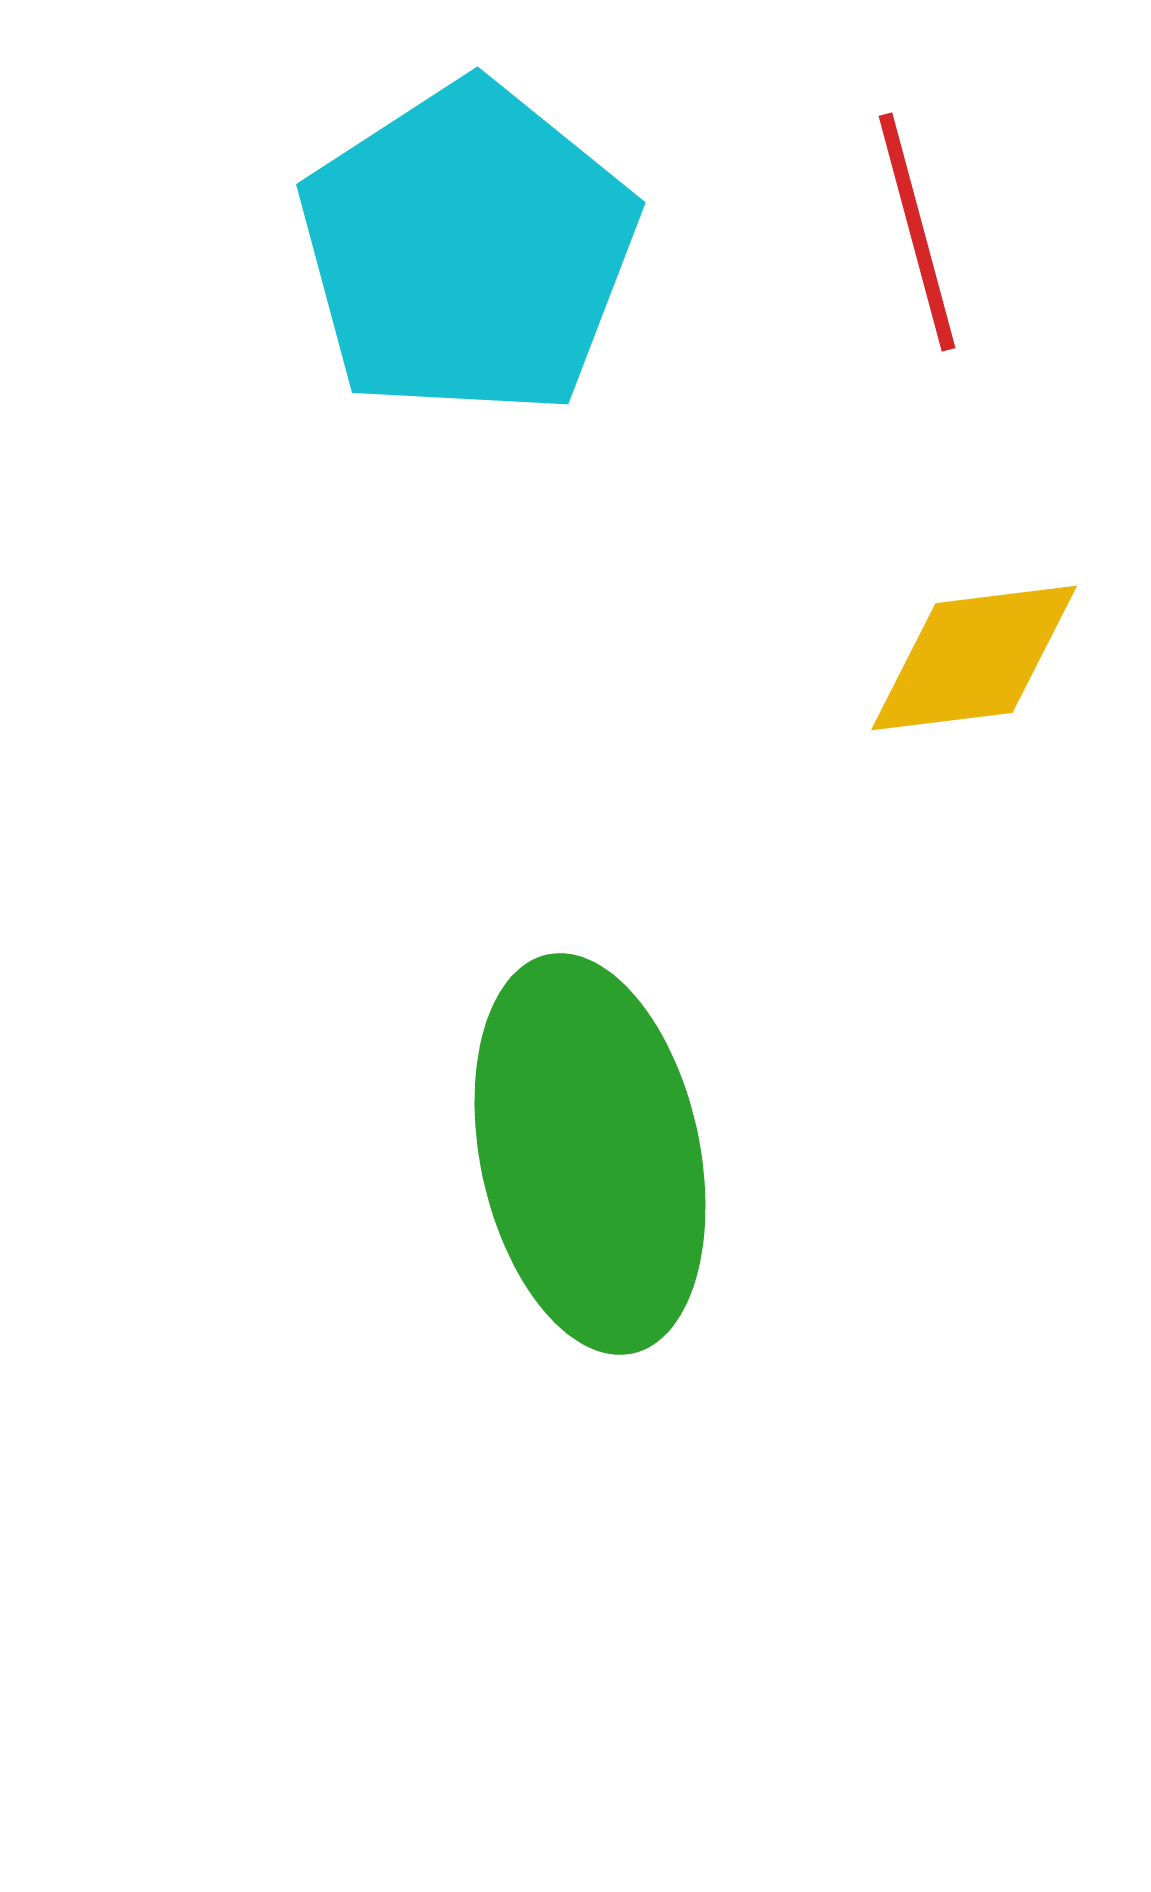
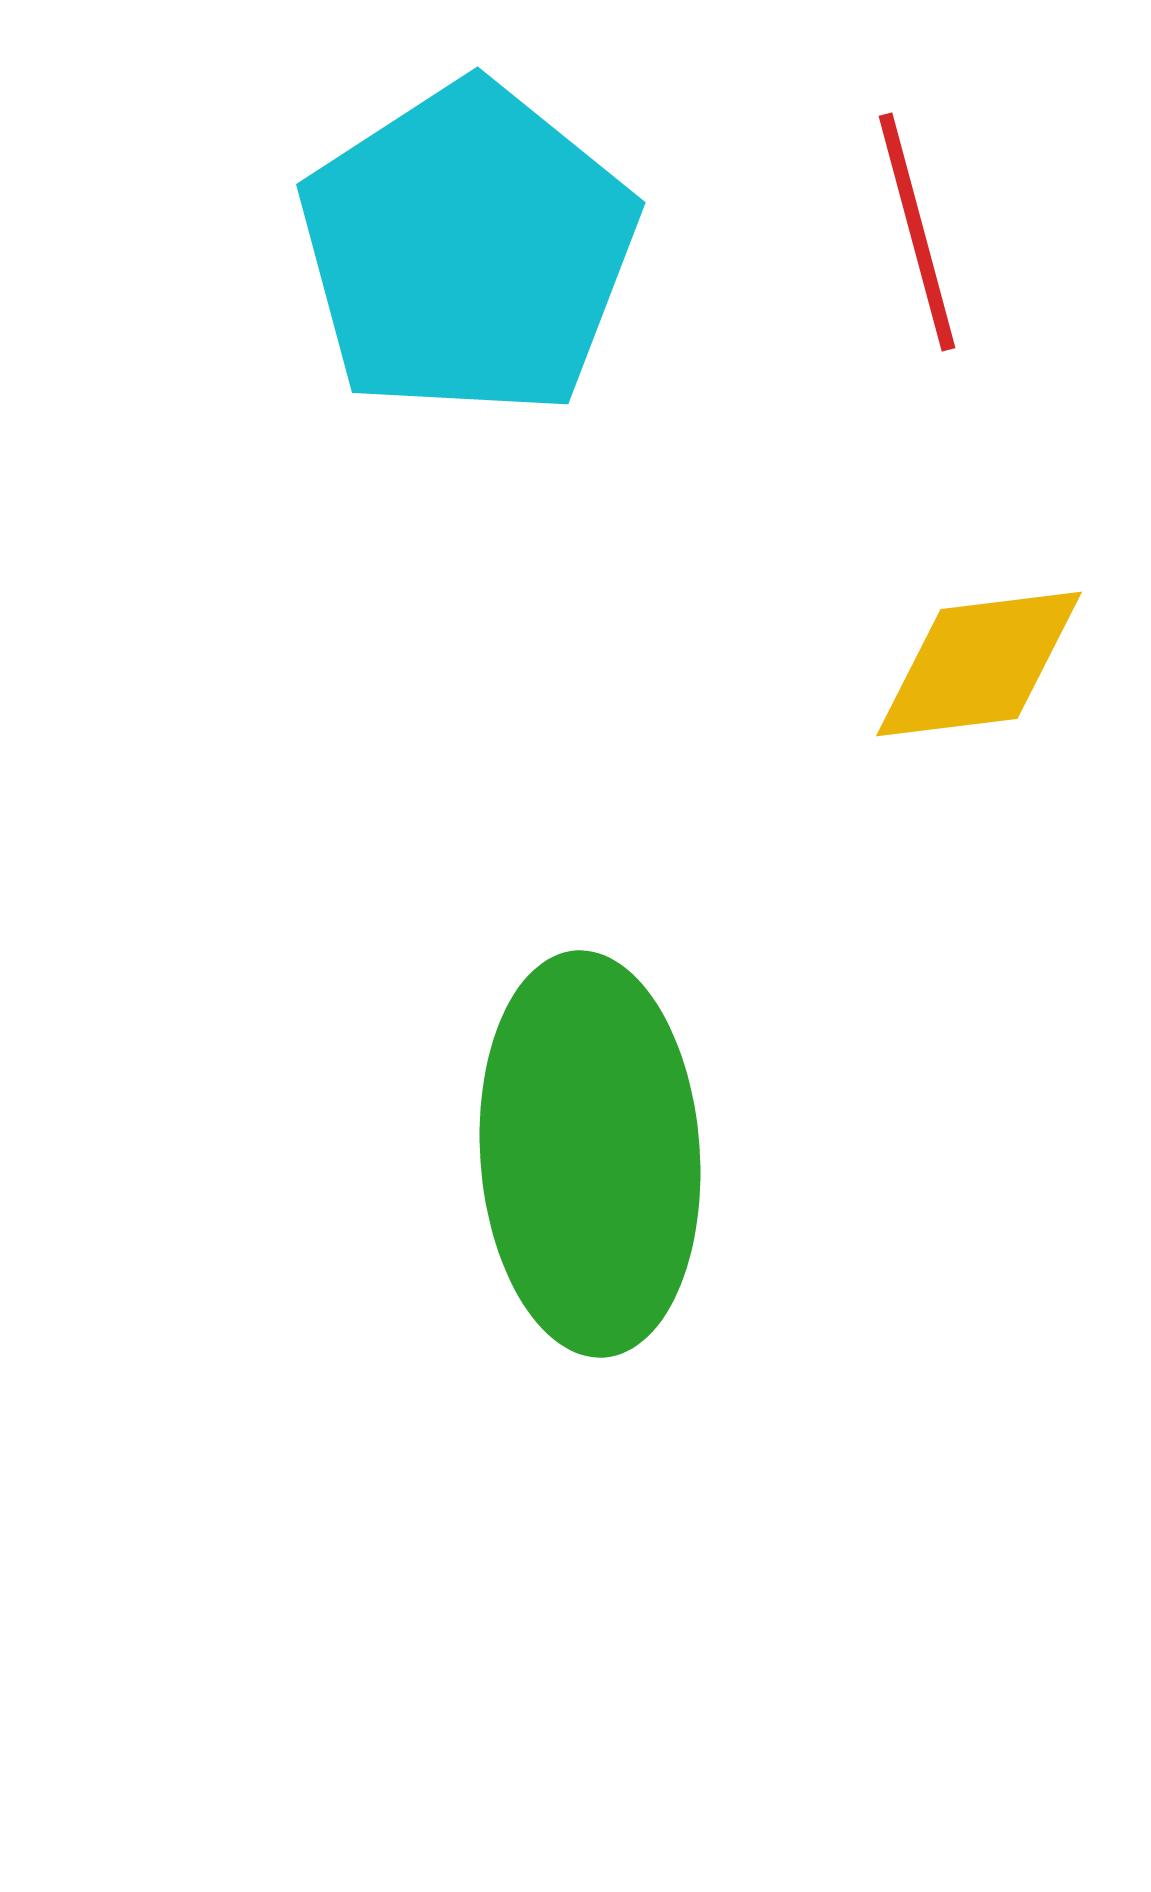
yellow diamond: moved 5 px right, 6 px down
green ellipse: rotated 8 degrees clockwise
